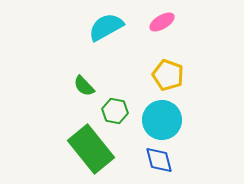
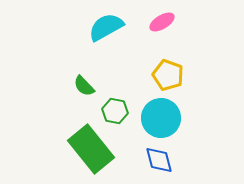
cyan circle: moved 1 px left, 2 px up
